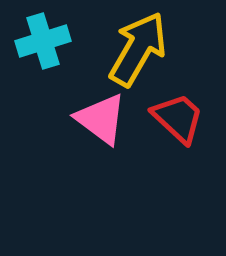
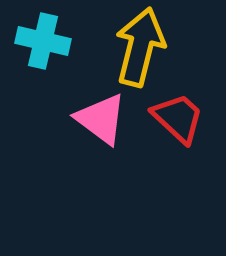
cyan cross: rotated 30 degrees clockwise
yellow arrow: moved 2 px right, 2 px up; rotated 16 degrees counterclockwise
